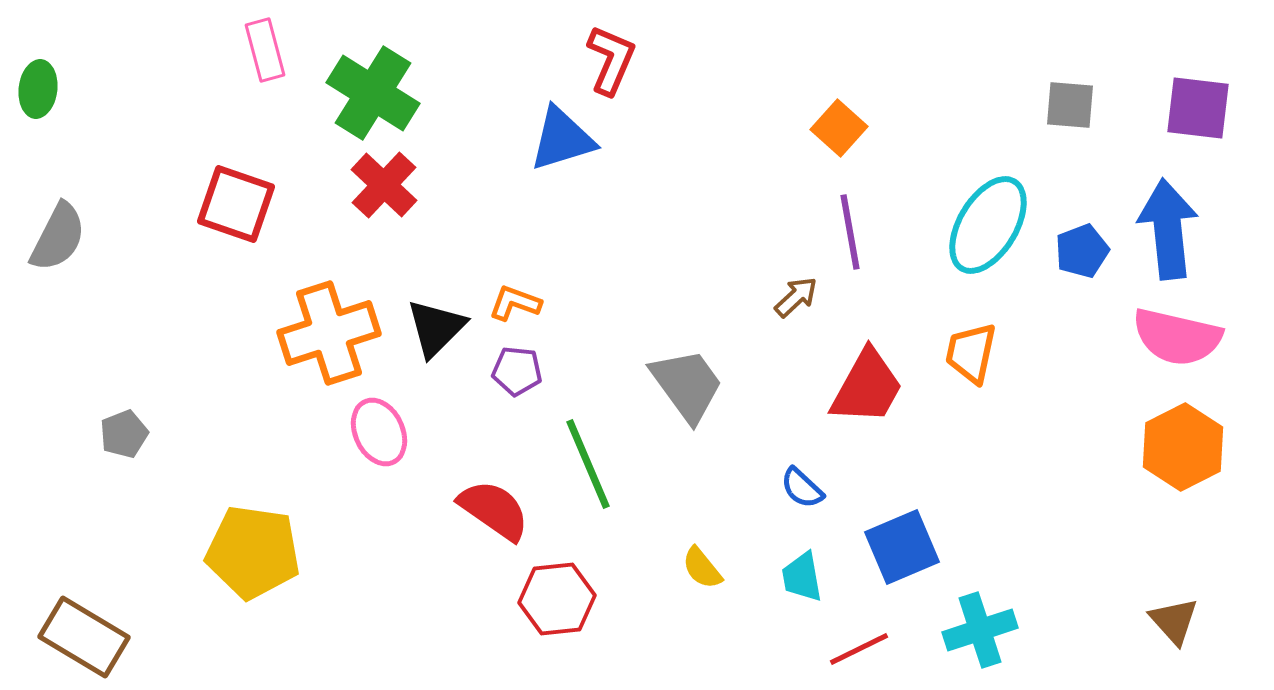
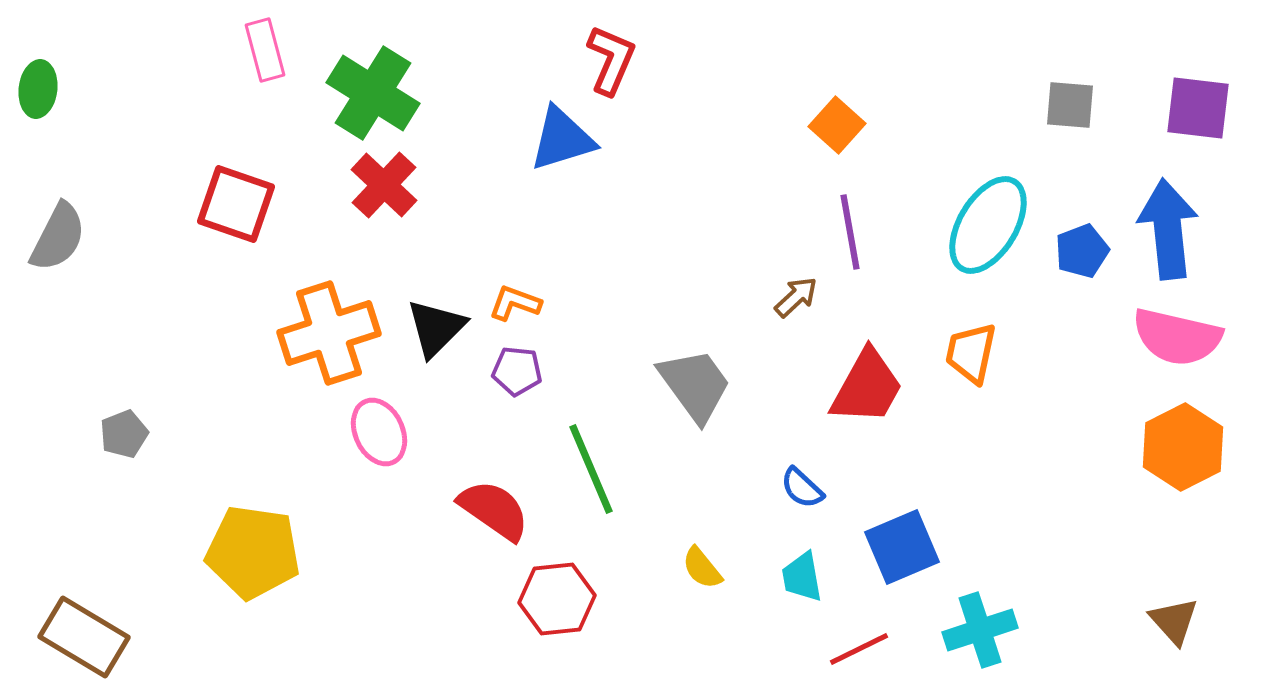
orange square: moved 2 px left, 3 px up
gray trapezoid: moved 8 px right
green line: moved 3 px right, 5 px down
